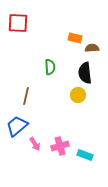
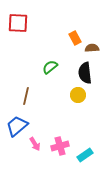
orange rectangle: rotated 48 degrees clockwise
green semicircle: rotated 126 degrees counterclockwise
cyan rectangle: rotated 56 degrees counterclockwise
